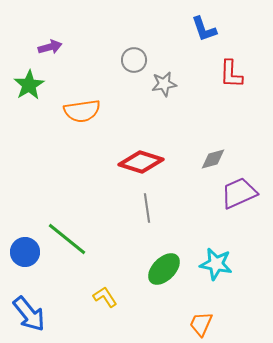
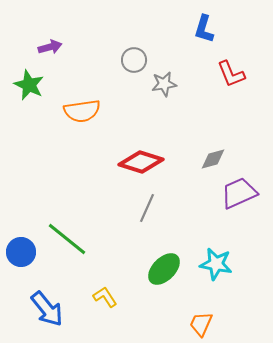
blue L-shape: rotated 36 degrees clockwise
red L-shape: rotated 24 degrees counterclockwise
green star: rotated 16 degrees counterclockwise
gray line: rotated 32 degrees clockwise
blue circle: moved 4 px left
blue arrow: moved 18 px right, 5 px up
